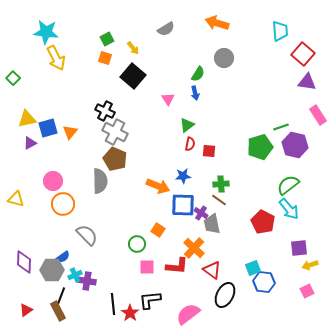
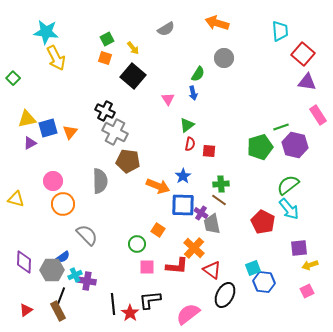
blue arrow at (195, 93): moved 2 px left
brown pentagon at (115, 159): moved 13 px right, 2 px down; rotated 15 degrees counterclockwise
blue star at (183, 176): rotated 28 degrees counterclockwise
